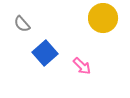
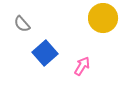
pink arrow: rotated 102 degrees counterclockwise
